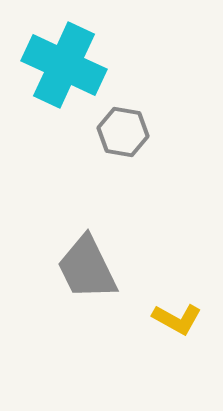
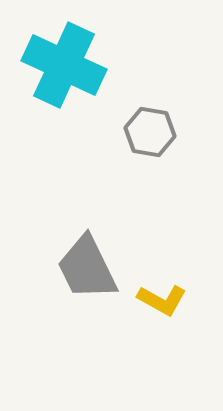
gray hexagon: moved 27 px right
yellow L-shape: moved 15 px left, 19 px up
